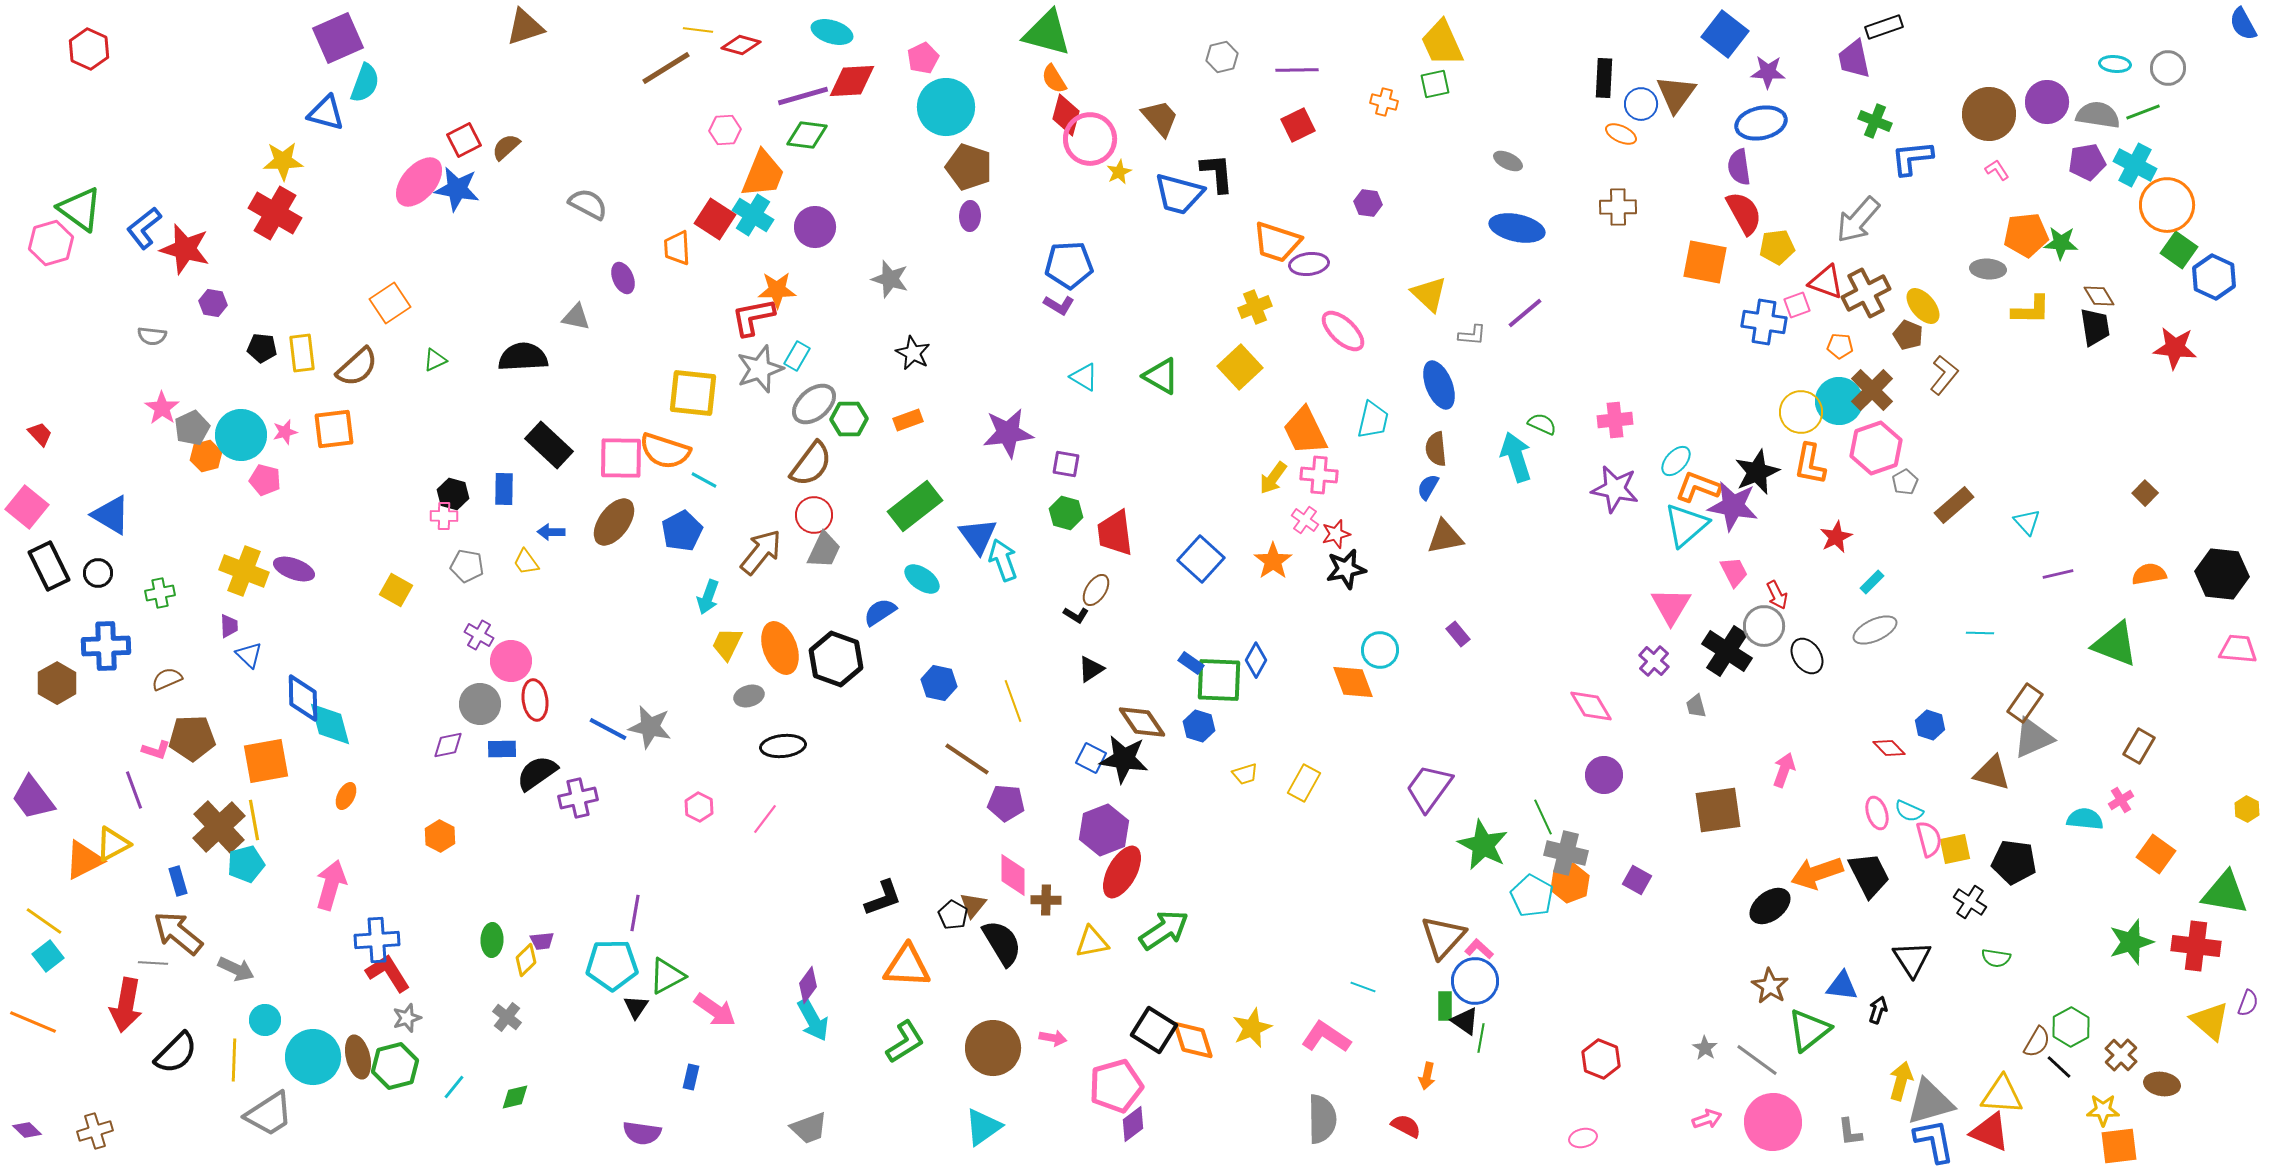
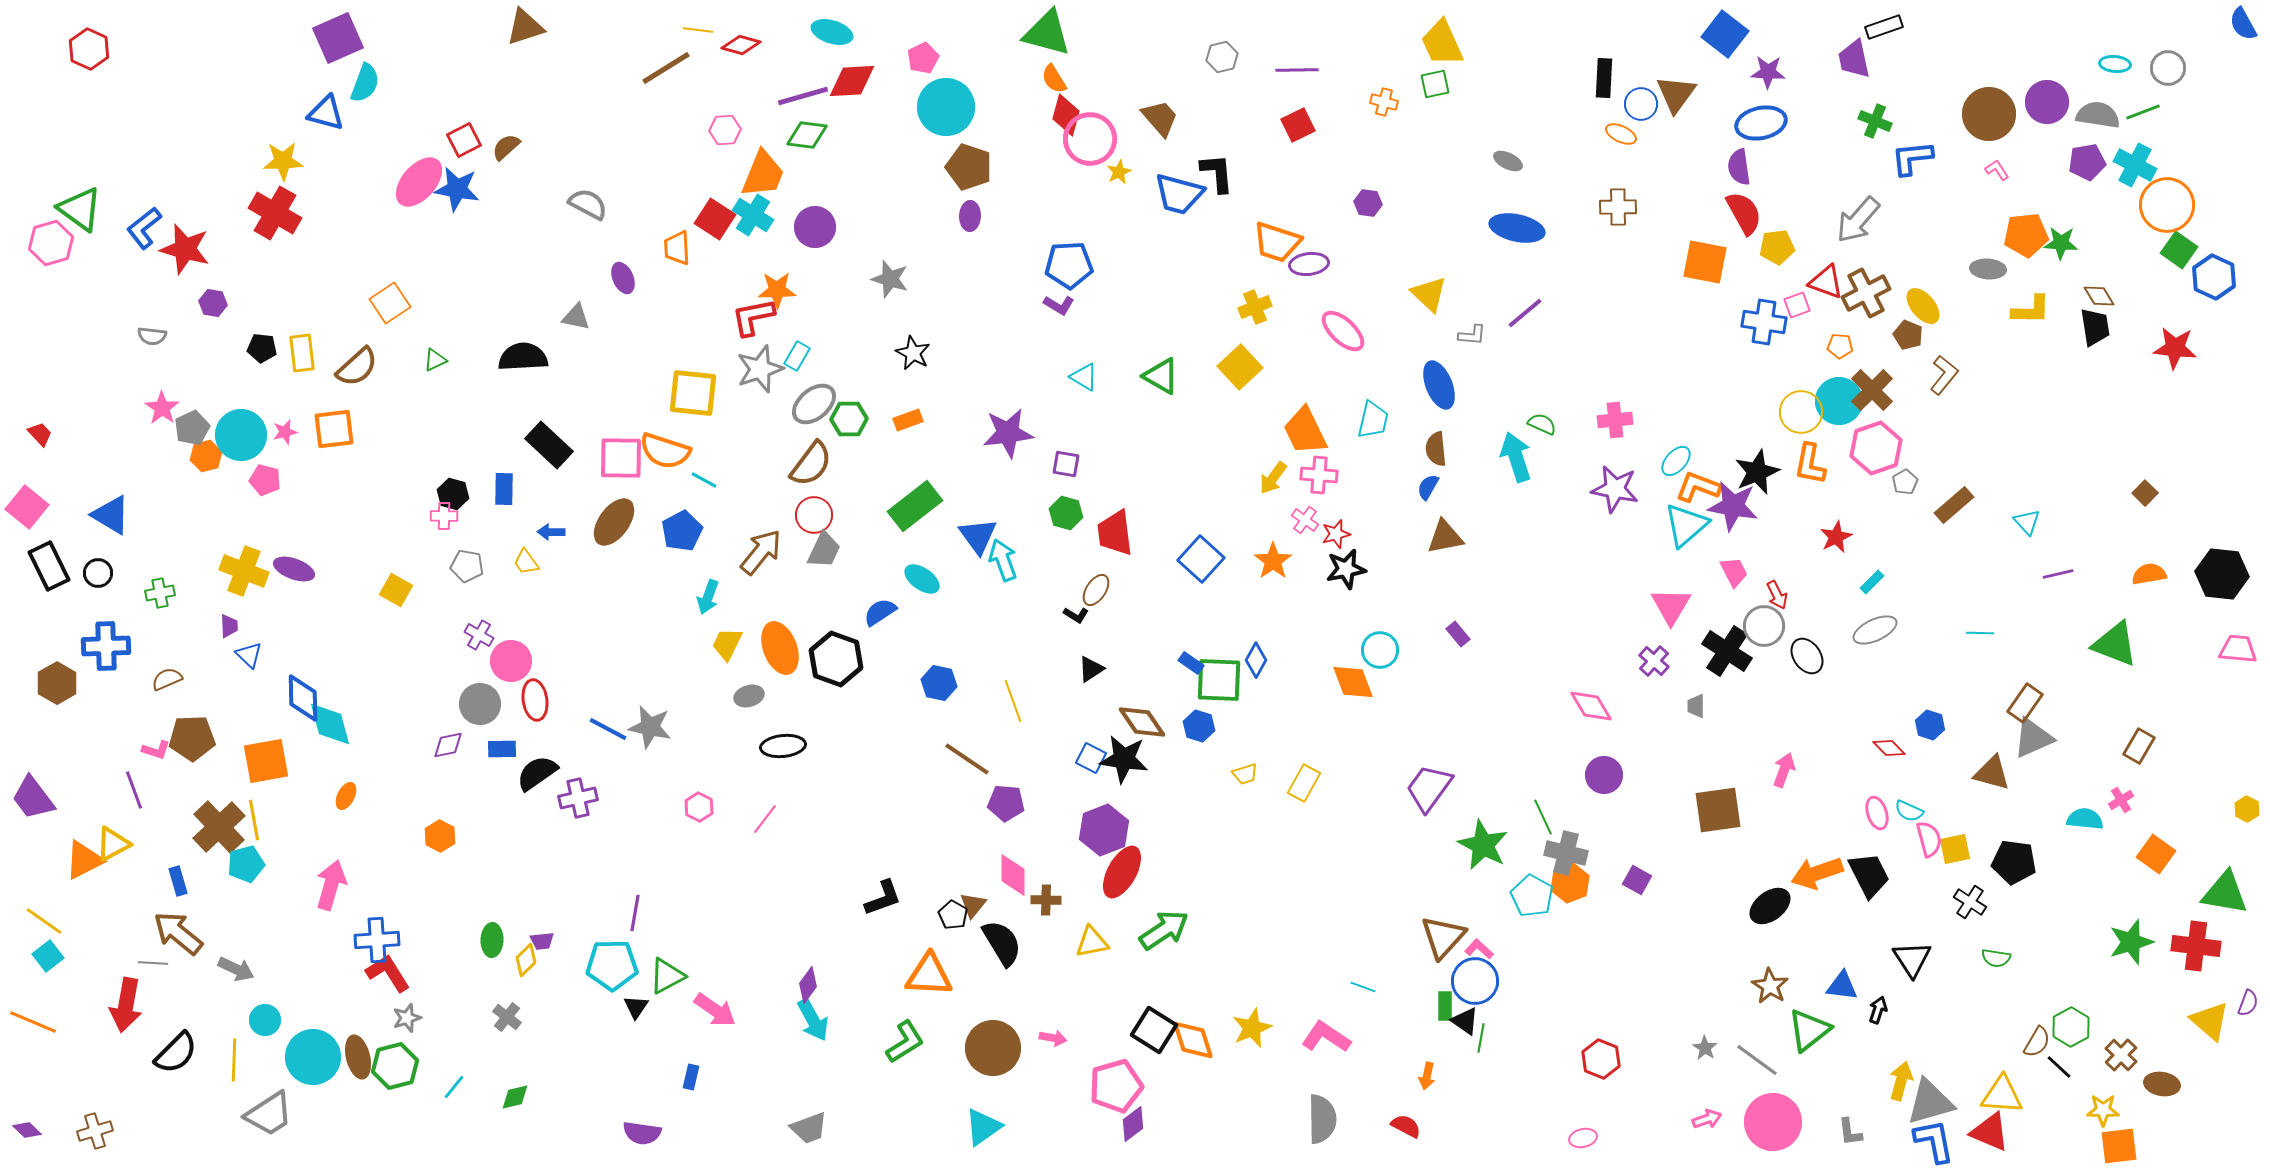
gray trapezoid at (1696, 706): rotated 15 degrees clockwise
orange triangle at (907, 966): moved 22 px right, 9 px down
